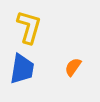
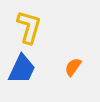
blue trapezoid: rotated 16 degrees clockwise
